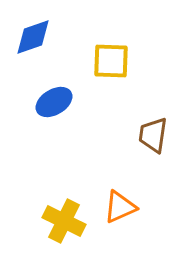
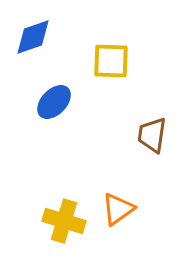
blue ellipse: rotated 15 degrees counterclockwise
brown trapezoid: moved 1 px left
orange triangle: moved 2 px left, 2 px down; rotated 12 degrees counterclockwise
yellow cross: rotated 9 degrees counterclockwise
